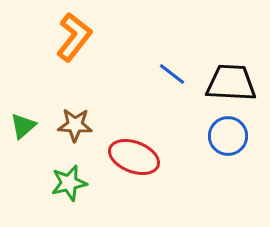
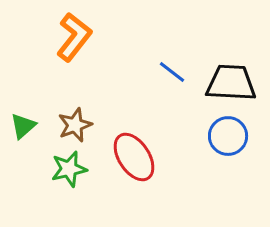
blue line: moved 2 px up
brown star: rotated 24 degrees counterclockwise
red ellipse: rotated 36 degrees clockwise
green star: moved 14 px up
